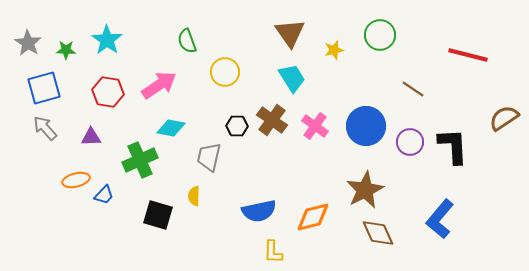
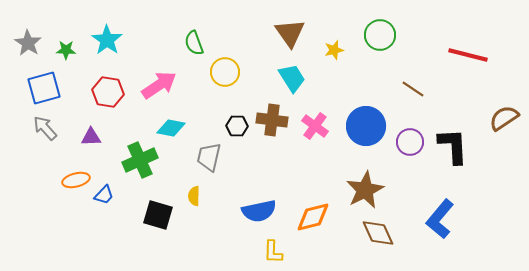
green semicircle: moved 7 px right, 2 px down
brown cross: rotated 28 degrees counterclockwise
